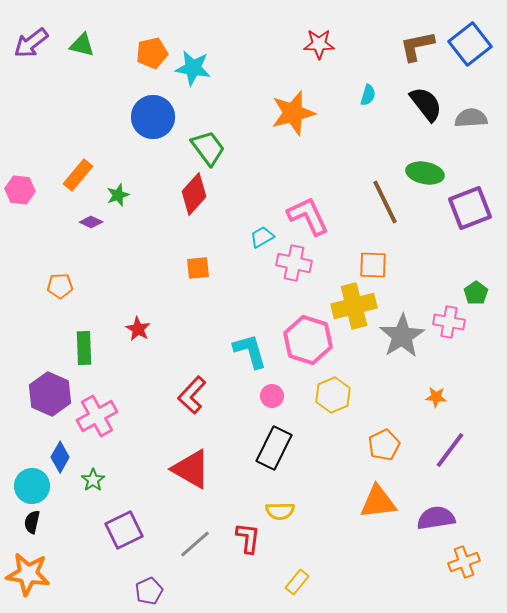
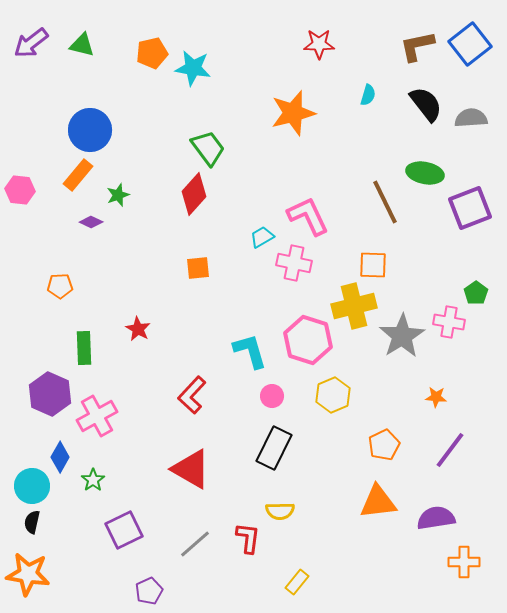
blue circle at (153, 117): moved 63 px left, 13 px down
orange cross at (464, 562): rotated 20 degrees clockwise
